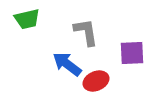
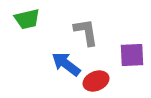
purple square: moved 2 px down
blue arrow: moved 1 px left
